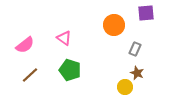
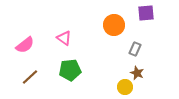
green pentagon: rotated 25 degrees counterclockwise
brown line: moved 2 px down
